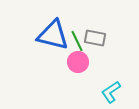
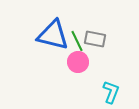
gray rectangle: moved 1 px down
cyan L-shape: rotated 145 degrees clockwise
